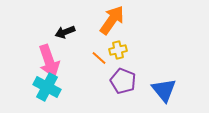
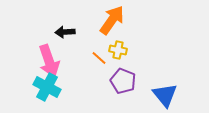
black arrow: rotated 18 degrees clockwise
yellow cross: rotated 24 degrees clockwise
blue triangle: moved 1 px right, 5 px down
